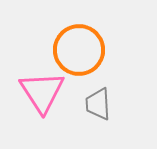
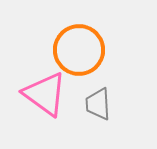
pink triangle: moved 3 px right, 2 px down; rotated 21 degrees counterclockwise
